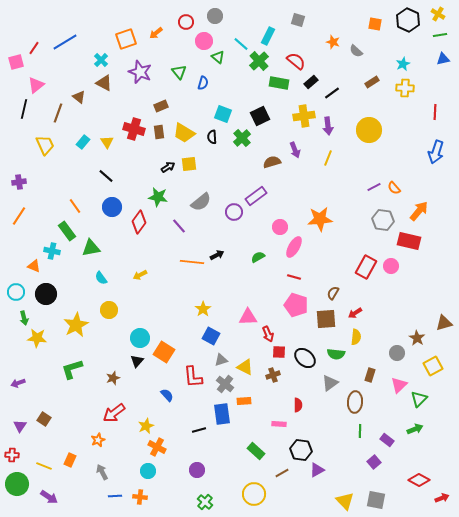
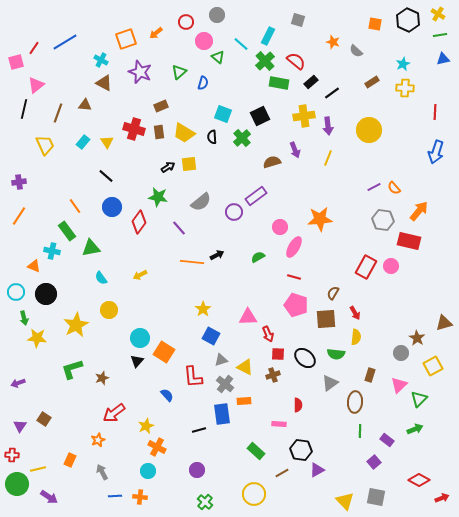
gray circle at (215, 16): moved 2 px right, 1 px up
cyan cross at (101, 60): rotated 16 degrees counterclockwise
green cross at (259, 61): moved 6 px right
green triangle at (179, 72): rotated 28 degrees clockwise
brown triangle at (79, 97): moved 6 px right, 8 px down; rotated 32 degrees counterclockwise
purple line at (179, 226): moved 2 px down
red arrow at (355, 313): rotated 88 degrees counterclockwise
red square at (279, 352): moved 1 px left, 2 px down
gray circle at (397, 353): moved 4 px right
brown star at (113, 378): moved 11 px left
yellow line at (44, 466): moved 6 px left, 3 px down; rotated 35 degrees counterclockwise
gray square at (376, 500): moved 3 px up
